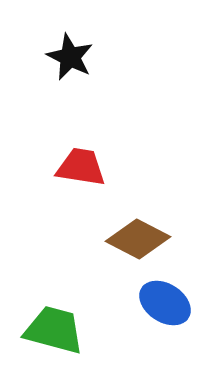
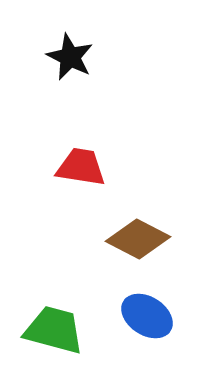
blue ellipse: moved 18 px left, 13 px down
